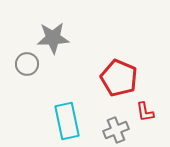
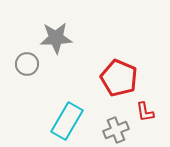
gray star: moved 3 px right
cyan rectangle: rotated 42 degrees clockwise
